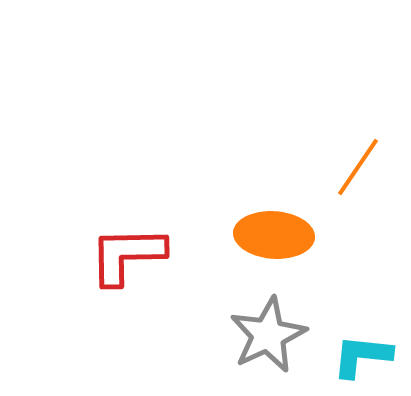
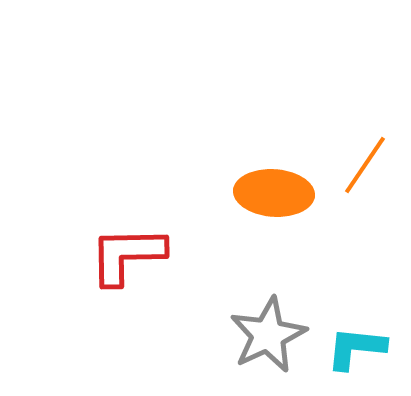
orange line: moved 7 px right, 2 px up
orange ellipse: moved 42 px up
cyan L-shape: moved 6 px left, 8 px up
